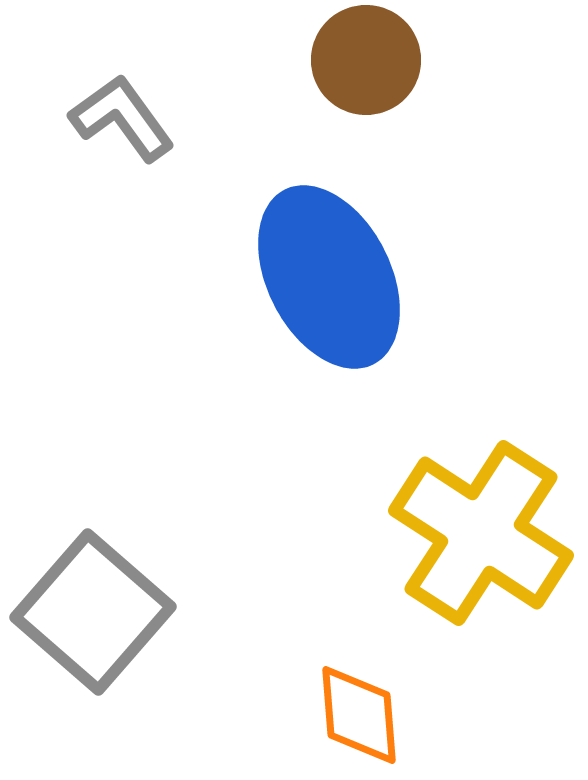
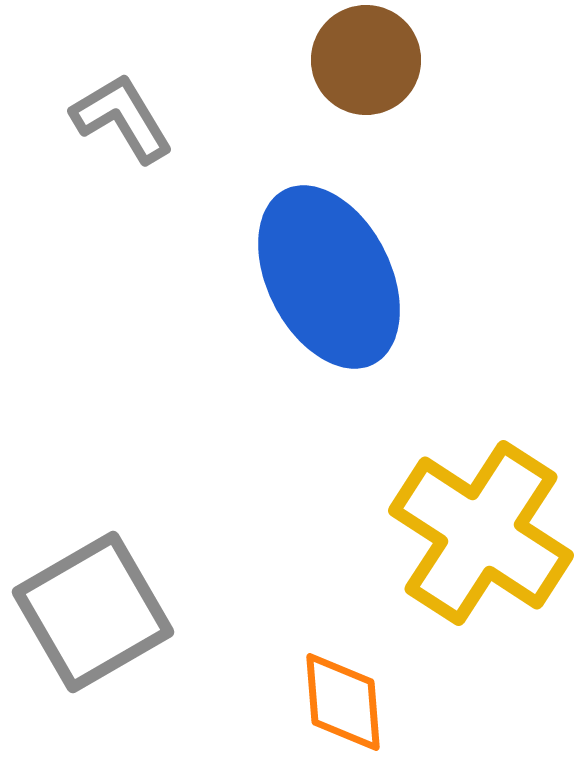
gray L-shape: rotated 5 degrees clockwise
gray square: rotated 19 degrees clockwise
orange diamond: moved 16 px left, 13 px up
